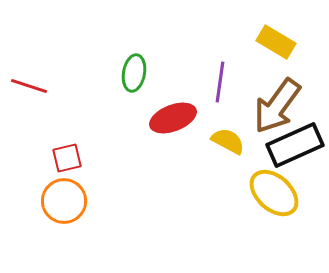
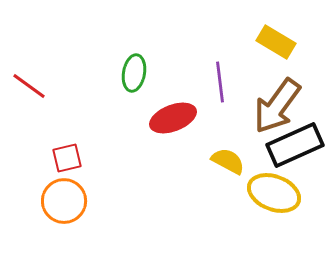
purple line: rotated 15 degrees counterclockwise
red line: rotated 18 degrees clockwise
yellow semicircle: moved 20 px down
yellow ellipse: rotated 21 degrees counterclockwise
